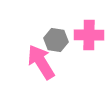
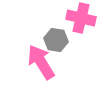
pink cross: moved 8 px left, 17 px up; rotated 12 degrees clockwise
